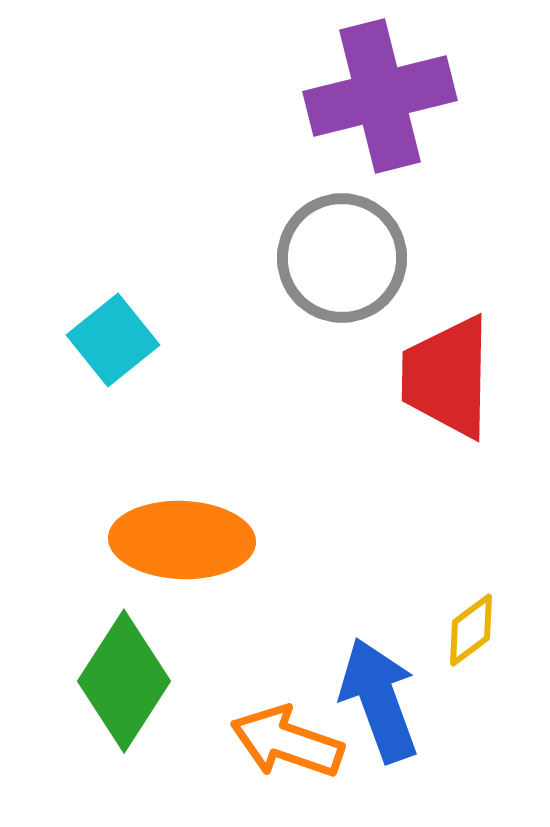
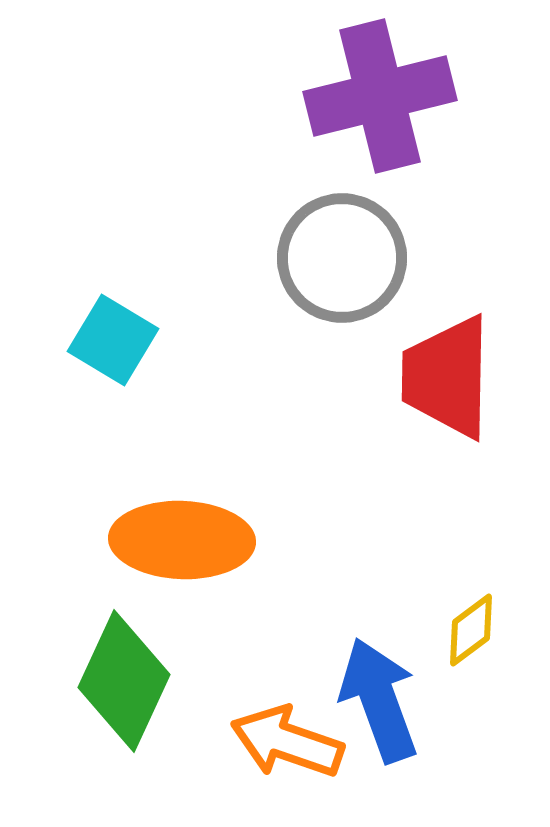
cyan square: rotated 20 degrees counterclockwise
green diamond: rotated 8 degrees counterclockwise
